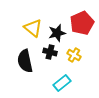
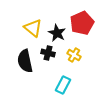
black star: rotated 30 degrees counterclockwise
black cross: moved 2 px left, 1 px down
cyan rectangle: moved 1 px right, 2 px down; rotated 24 degrees counterclockwise
